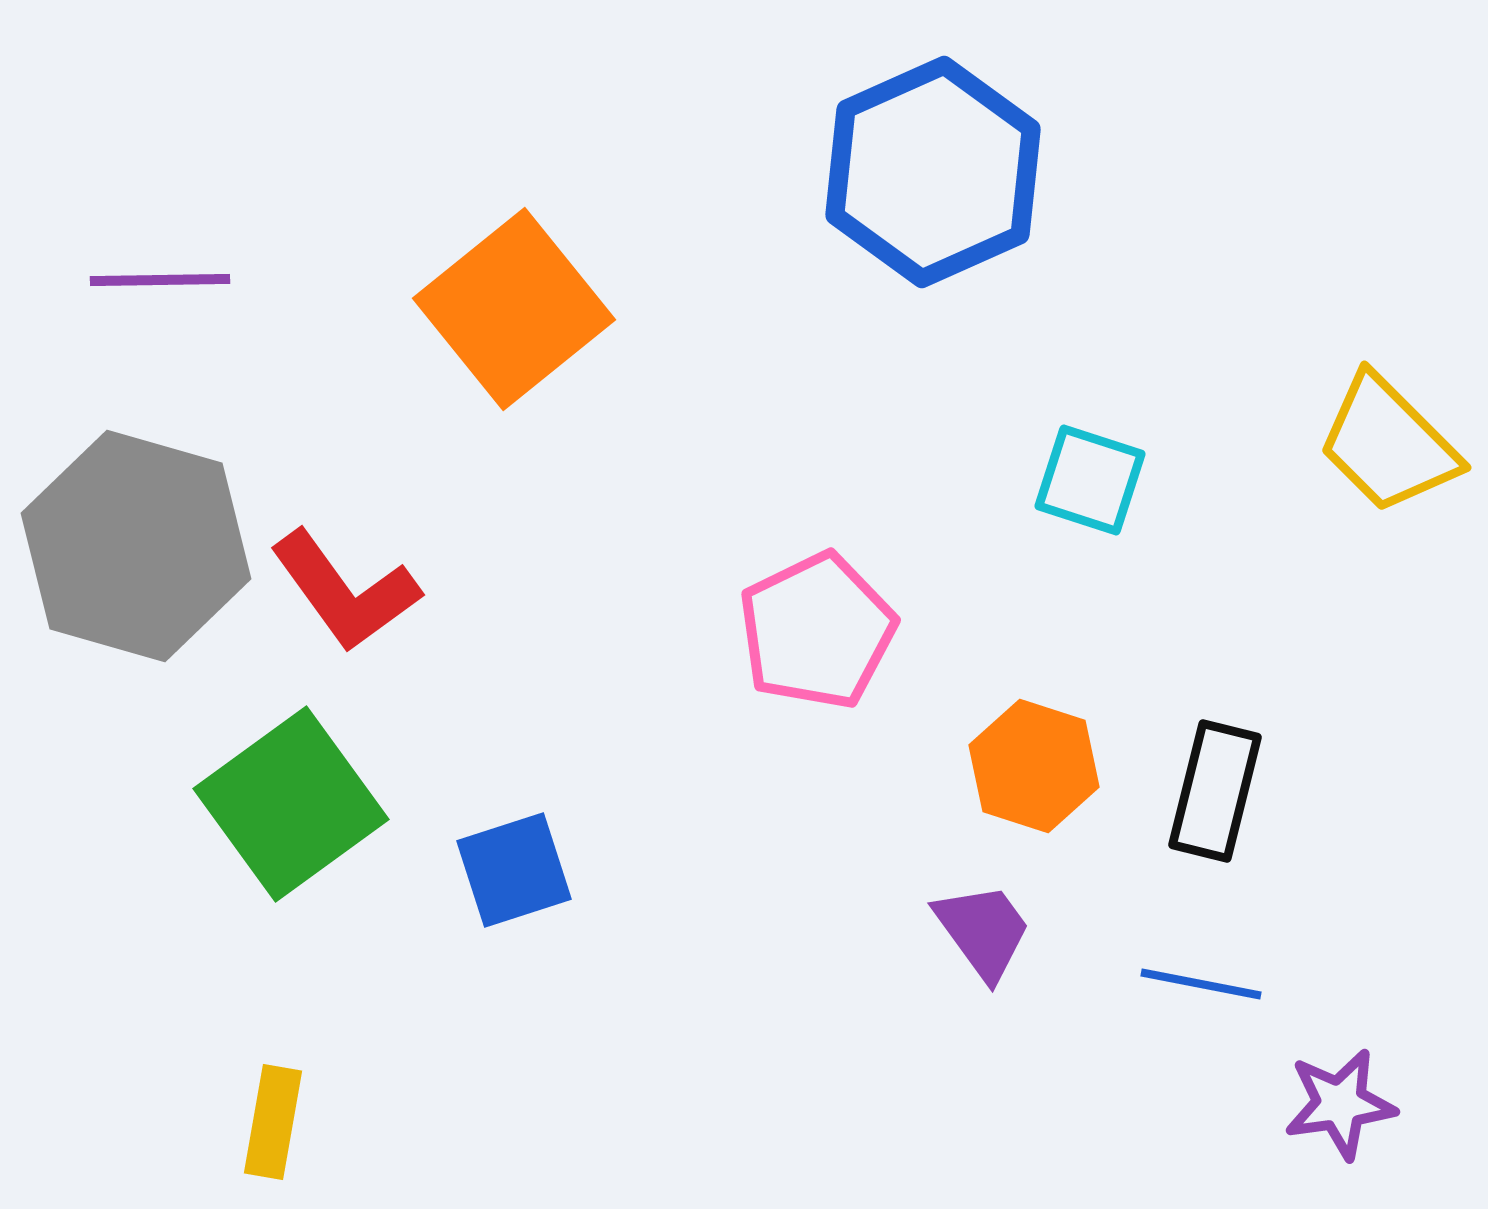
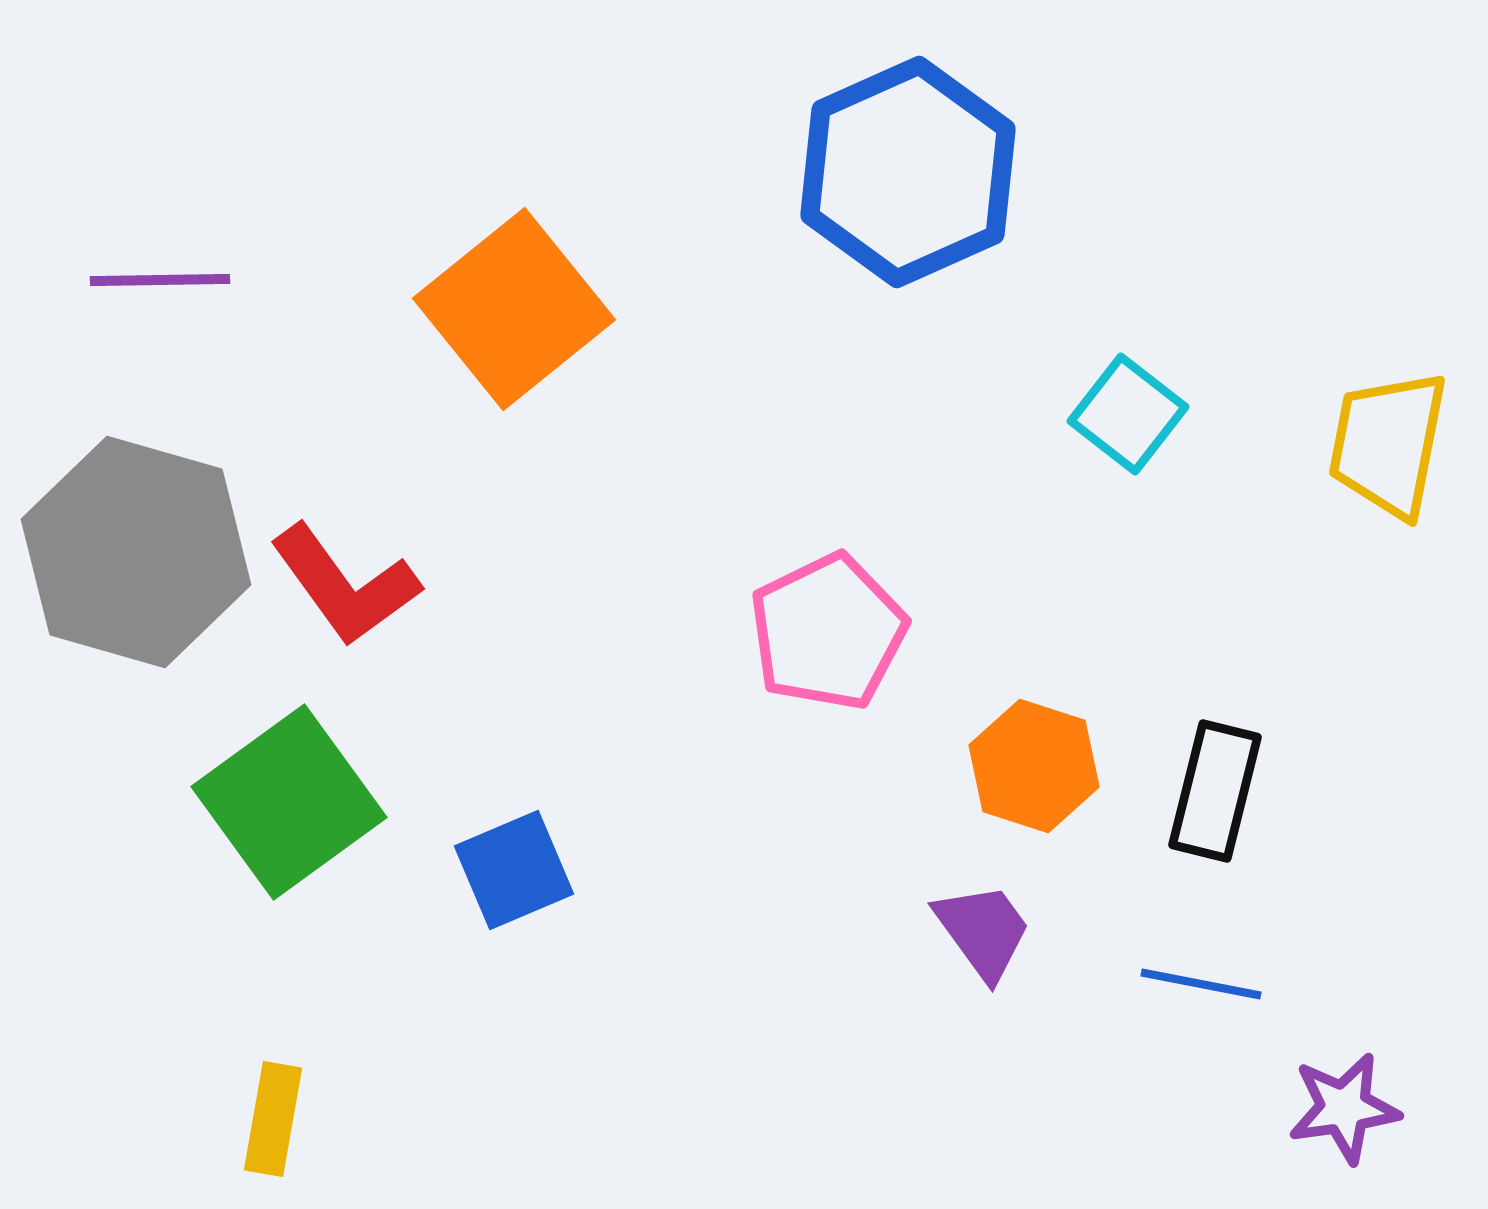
blue hexagon: moved 25 px left
yellow trapezoid: rotated 56 degrees clockwise
cyan square: moved 38 px right, 66 px up; rotated 20 degrees clockwise
gray hexagon: moved 6 px down
red L-shape: moved 6 px up
pink pentagon: moved 11 px right, 1 px down
green square: moved 2 px left, 2 px up
blue square: rotated 5 degrees counterclockwise
purple star: moved 4 px right, 4 px down
yellow rectangle: moved 3 px up
